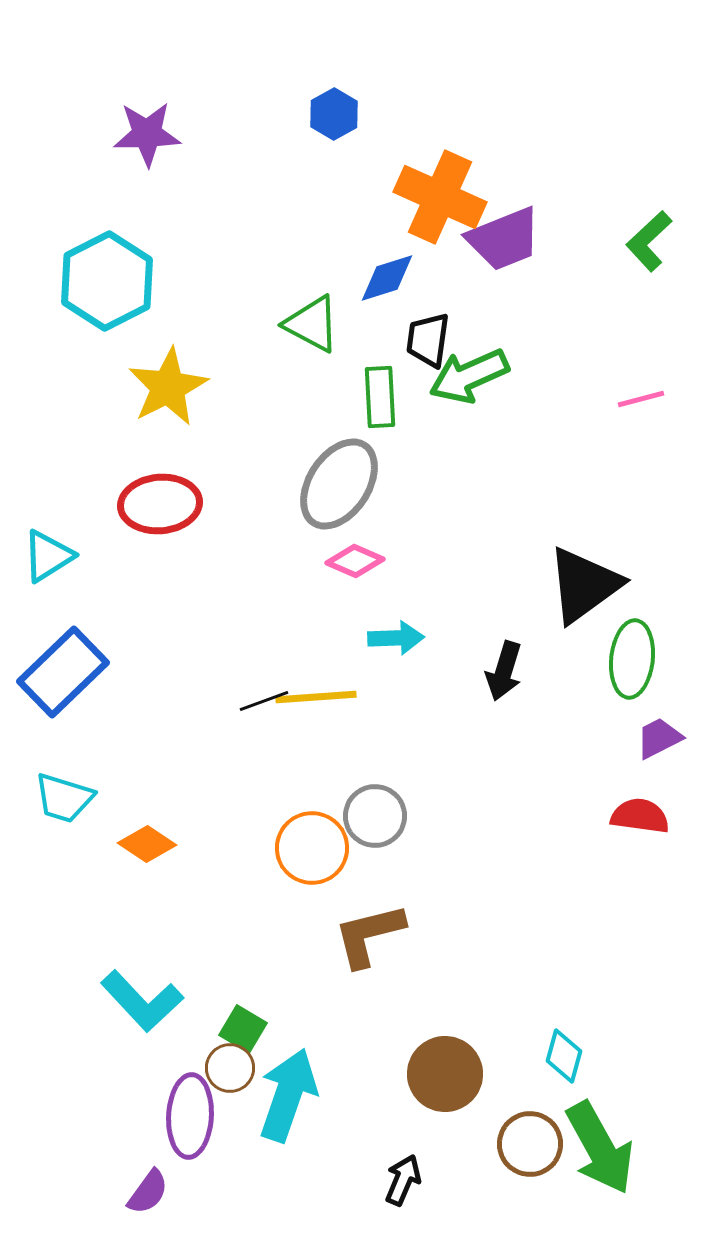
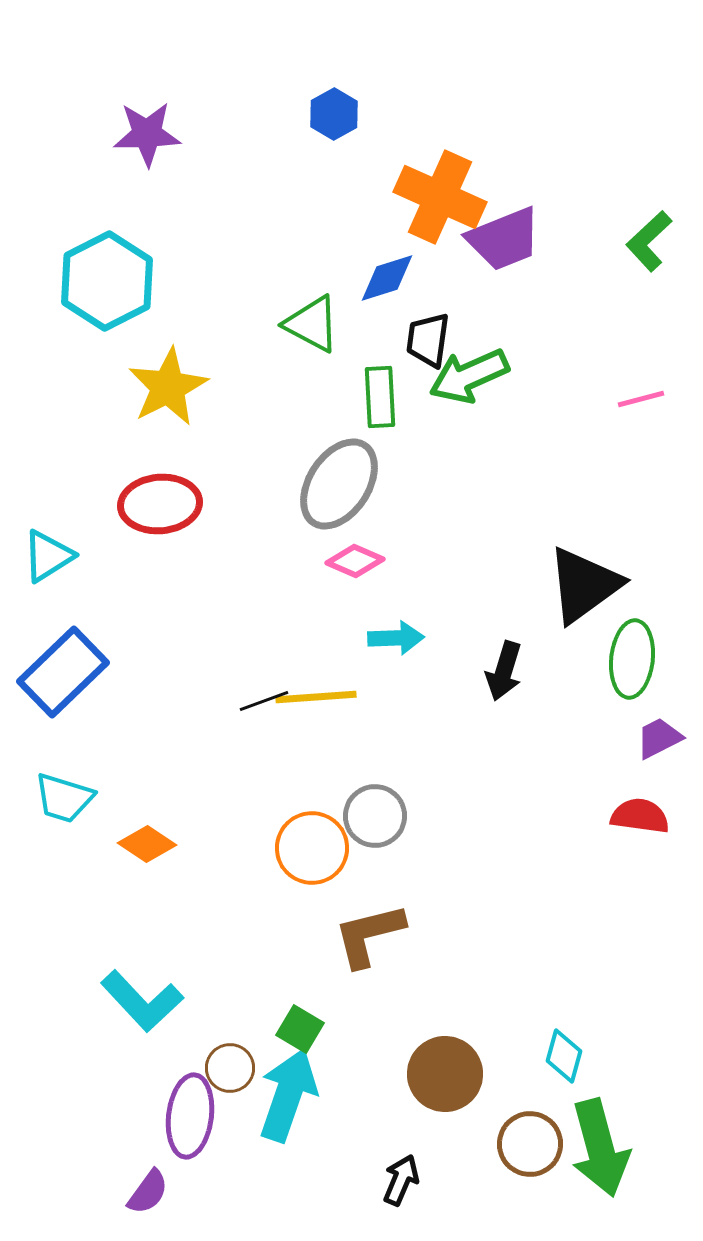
green square at (243, 1029): moved 57 px right
purple ellipse at (190, 1116): rotated 4 degrees clockwise
green arrow at (600, 1148): rotated 14 degrees clockwise
black arrow at (403, 1180): moved 2 px left
